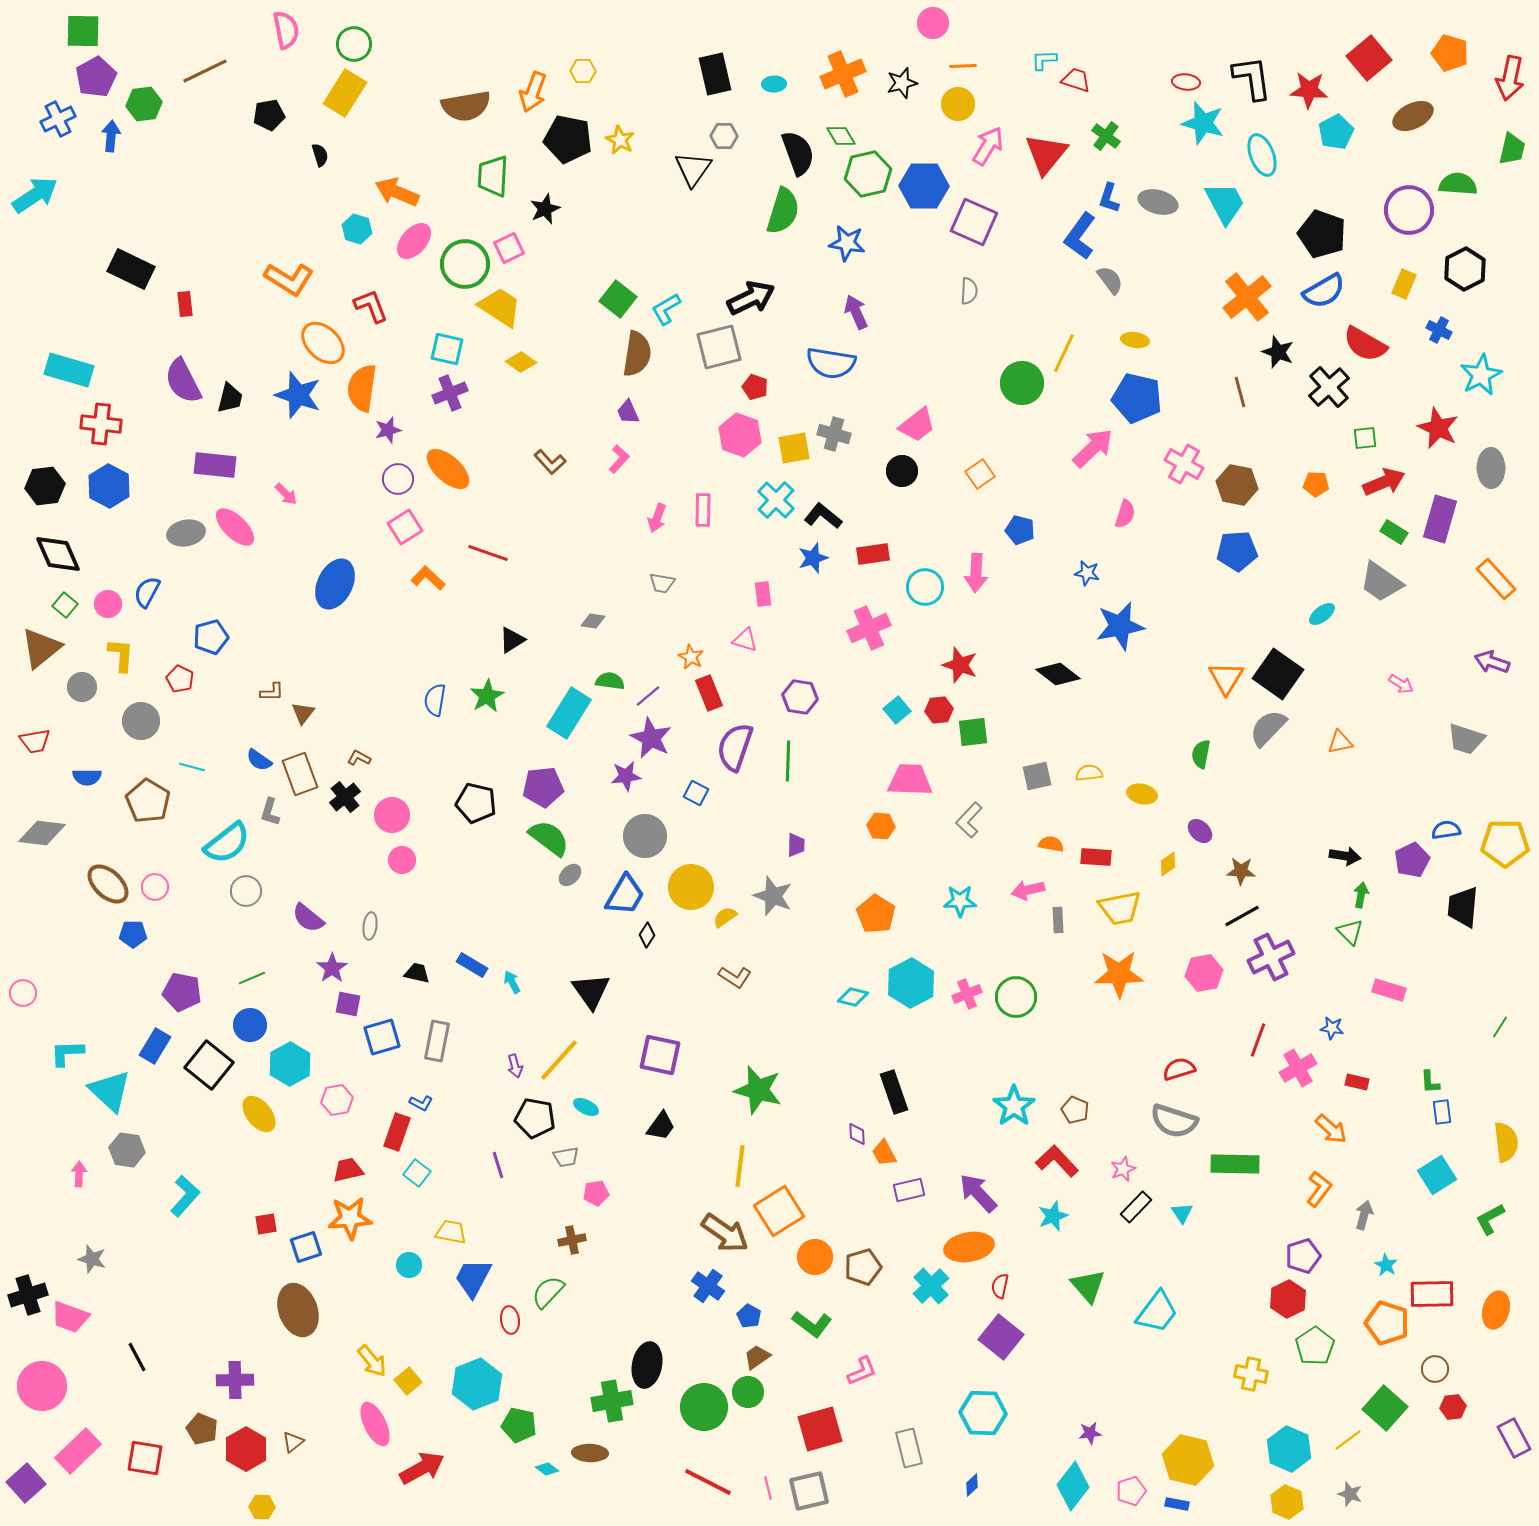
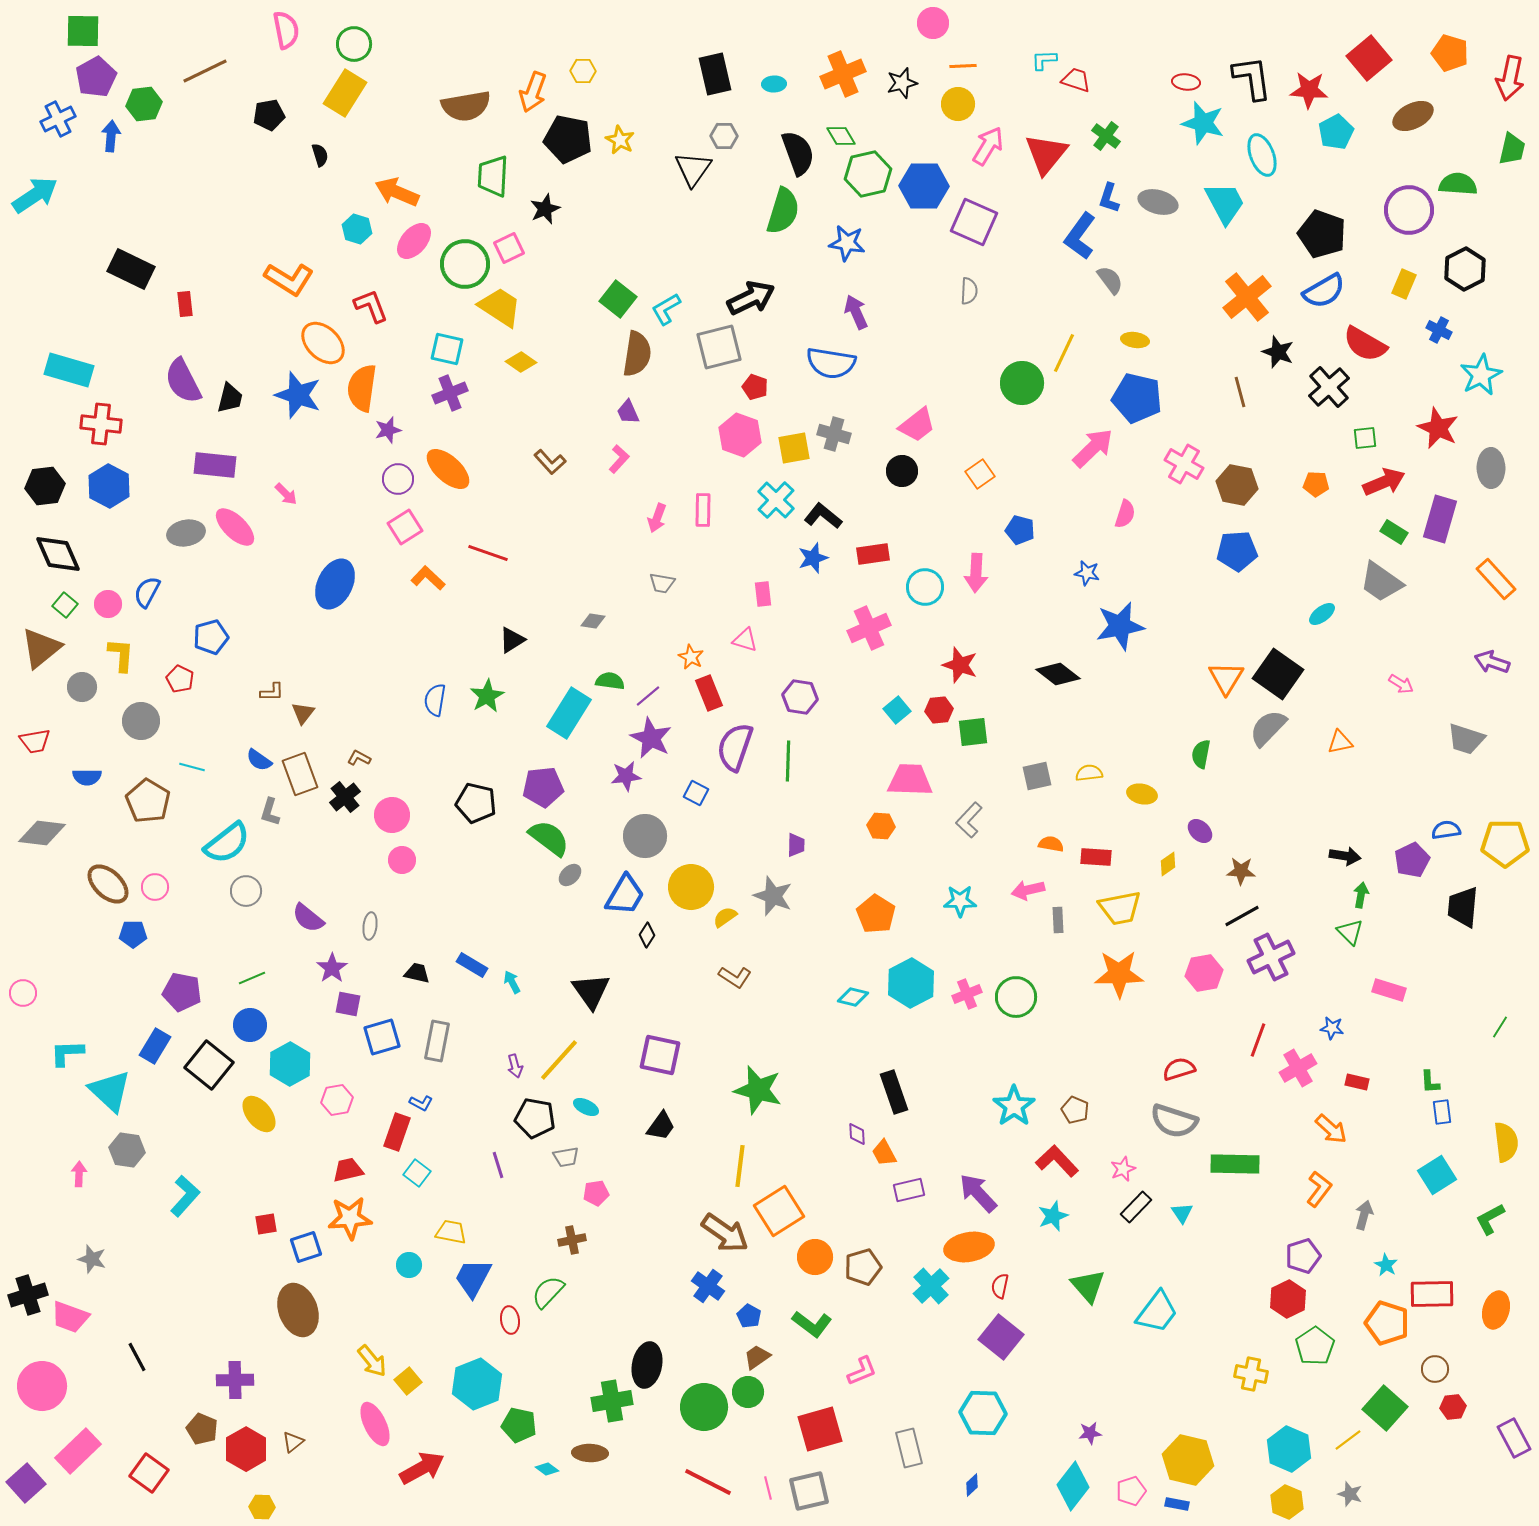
red square at (145, 1458): moved 4 px right, 15 px down; rotated 27 degrees clockwise
